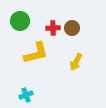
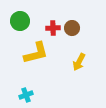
yellow arrow: moved 3 px right
